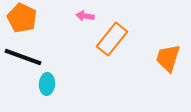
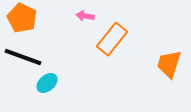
orange trapezoid: moved 1 px right, 6 px down
cyan ellipse: moved 1 px up; rotated 45 degrees clockwise
